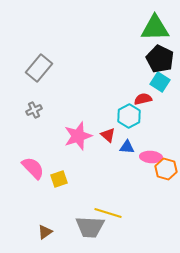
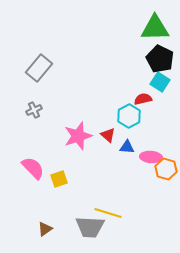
brown triangle: moved 3 px up
